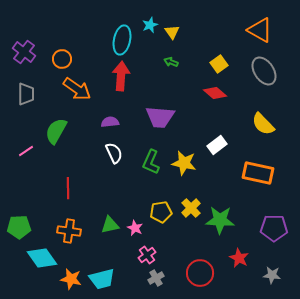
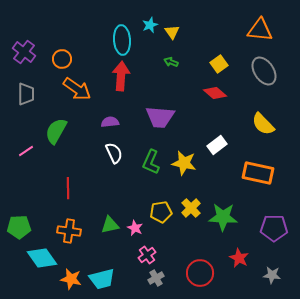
orange triangle: rotated 24 degrees counterclockwise
cyan ellipse: rotated 16 degrees counterclockwise
green star: moved 3 px right, 3 px up
